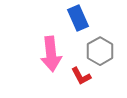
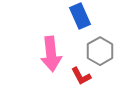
blue rectangle: moved 2 px right, 2 px up
